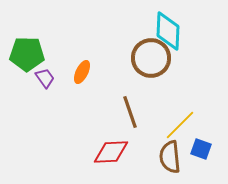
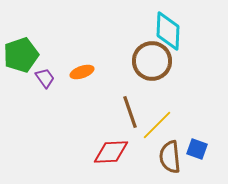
green pentagon: moved 6 px left, 1 px down; rotated 20 degrees counterclockwise
brown circle: moved 1 px right, 3 px down
orange ellipse: rotated 45 degrees clockwise
yellow line: moved 23 px left
blue square: moved 4 px left
